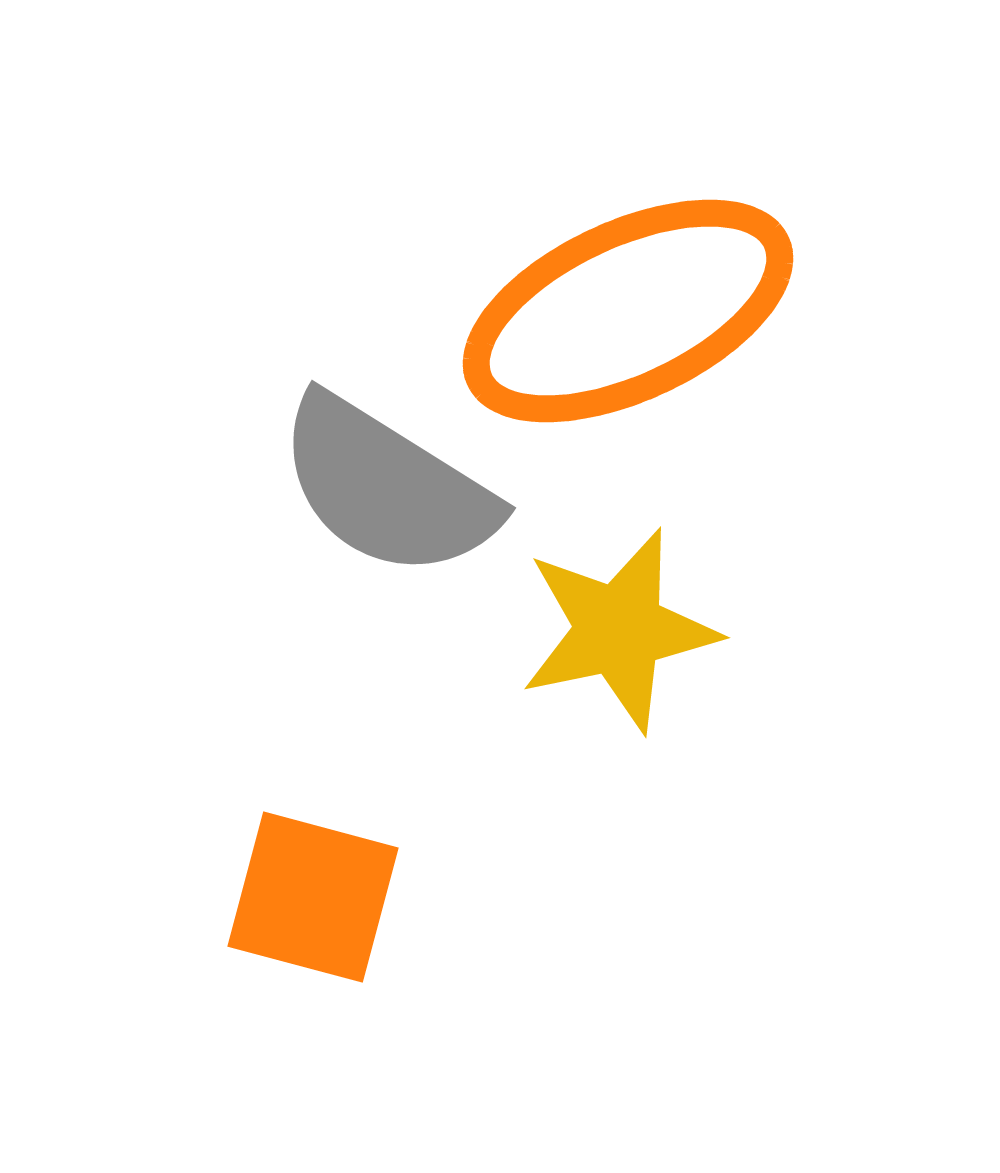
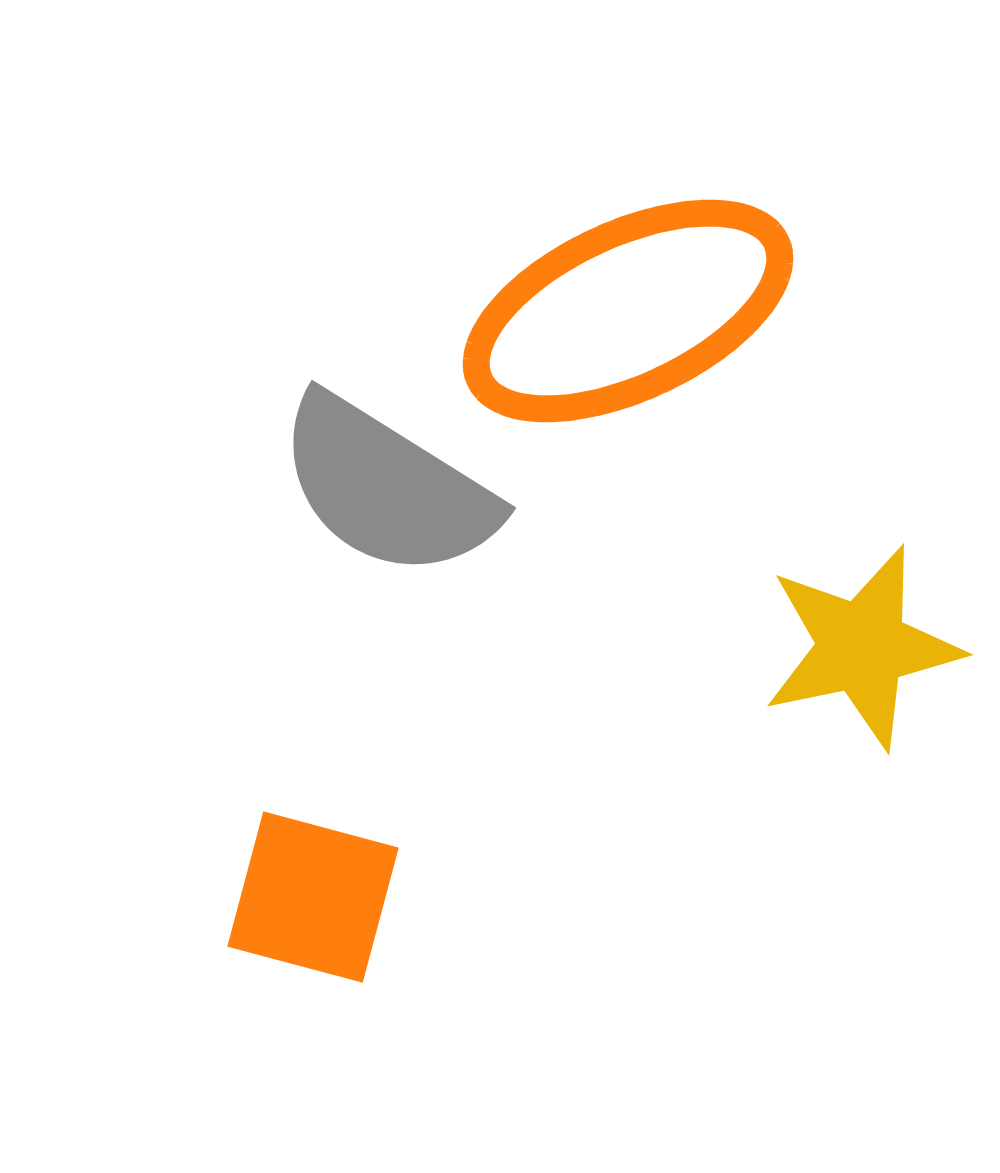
yellow star: moved 243 px right, 17 px down
